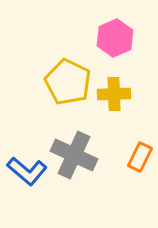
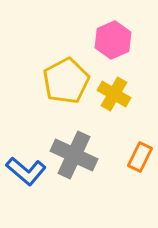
pink hexagon: moved 2 px left, 2 px down
yellow pentagon: moved 2 px left, 1 px up; rotated 18 degrees clockwise
yellow cross: rotated 32 degrees clockwise
blue L-shape: moved 1 px left
